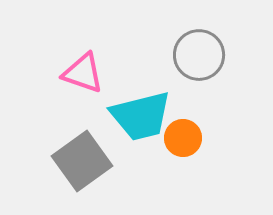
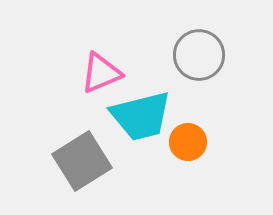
pink triangle: moved 18 px right; rotated 42 degrees counterclockwise
orange circle: moved 5 px right, 4 px down
gray square: rotated 4 degrees clockwise
